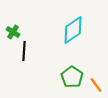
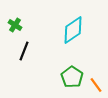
green cross: moved 2 px right, 7 px up
black line: rotated 18 degrees clockwise
